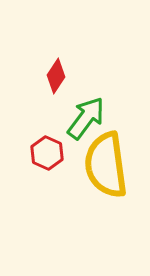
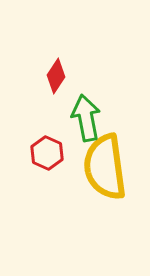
green arrow: rotated 48 degrees counterclockwise
yellow semicircle: moved 1 px left, 2 px down
